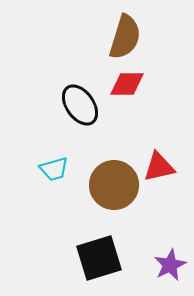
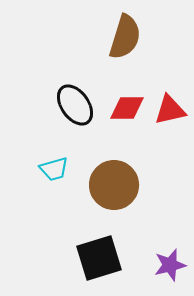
red diamond: moved 24 px down
black ellipse: moved 5 px left
red triangle: moved 11 px right, 57 px up
purple star: rotated 12 degrees clockwise
